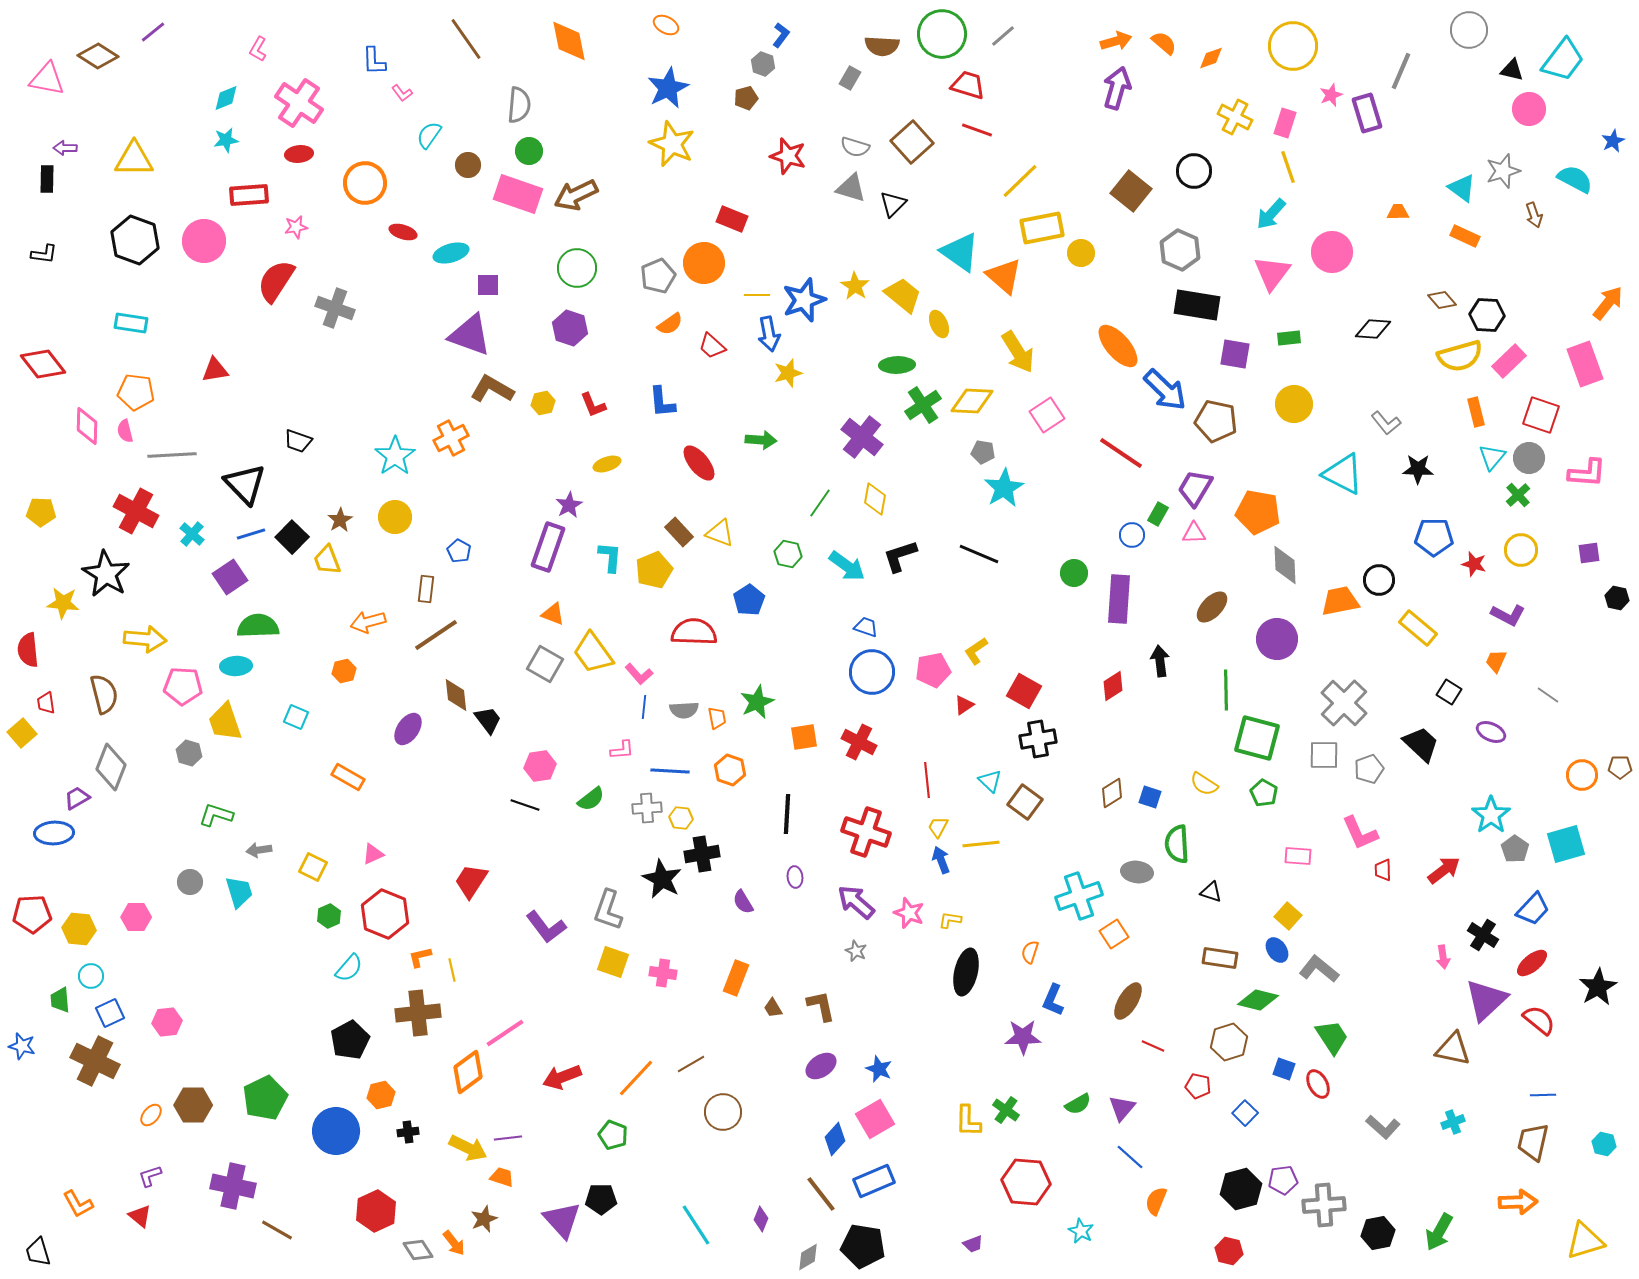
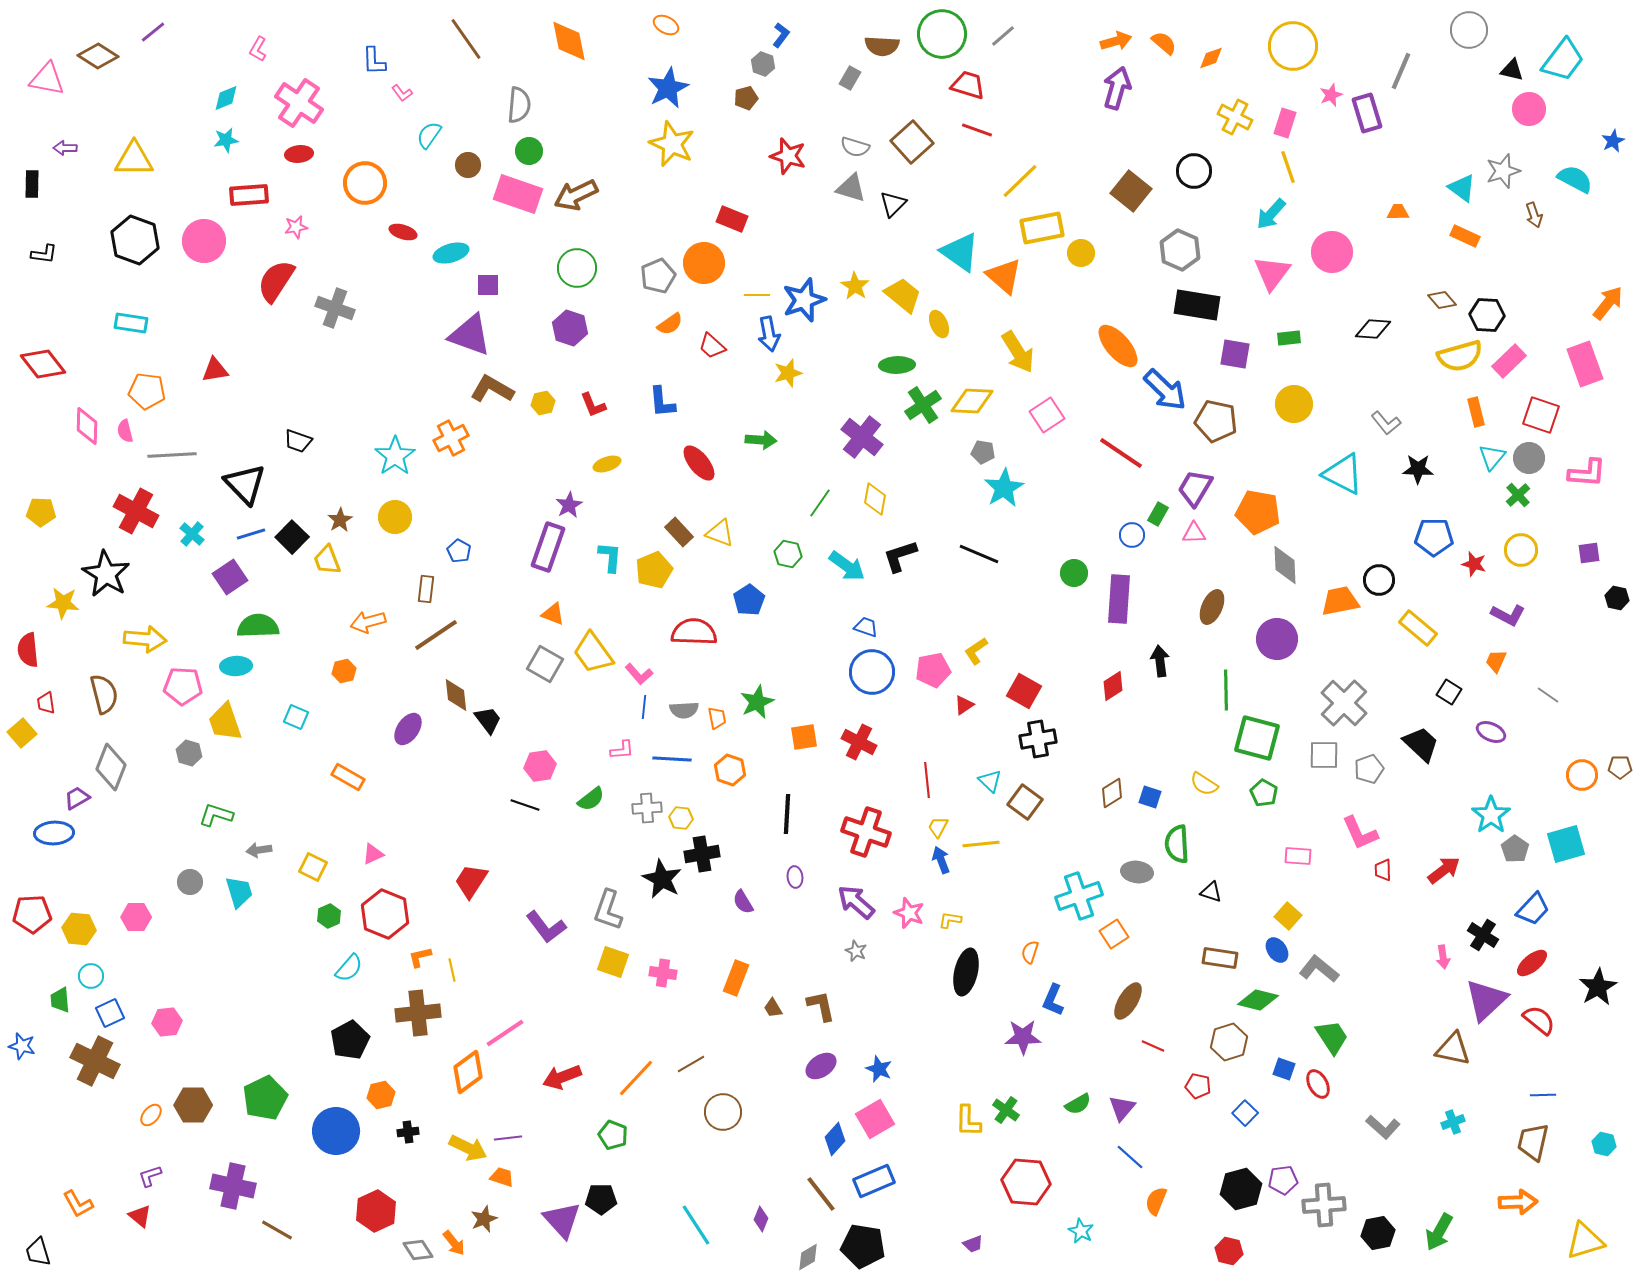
black rectangle at (47, 179): moved 15 px left, 5 px down
orange pentagon at (136, 392): moved 11 px right, 1 px up
brown ellipse at (1212, 607): rotated 20 degrees counterclockwise
blue line at (670, 771): moved 2 px right, 12 px up
